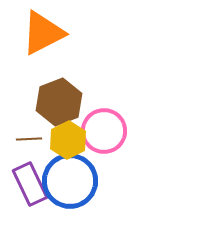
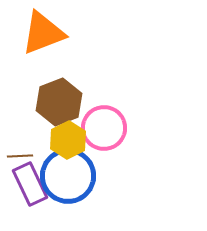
orange triangle: rotated 6 degrees clockwise
pink circle: moved 3 px up
brown line: moved 9 px left, 17 px down
blue circle: moved 2 px left, 5 px up
